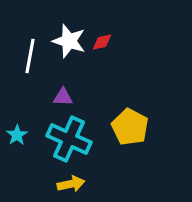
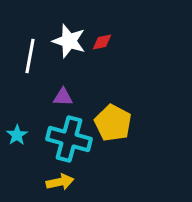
yellow pentagon: moved 17 px left, 4 px up
cyan cross: rotated 9 degrees counterclockwise
yellow arrow: moved 11 px left, 2 px up
